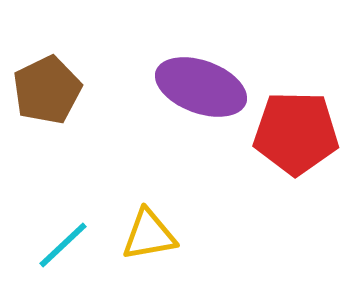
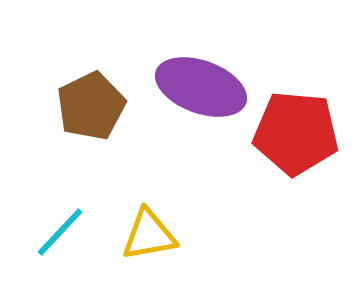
brown pentagon: moved 44 px right, 16 px down
red pentagon: rotated 4 degrees clockwise
cyan line: moved 3 px left, 13 px up; rotated 4 degrees counterclockwise
